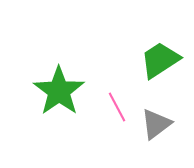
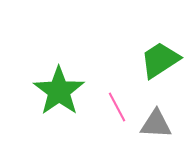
gray triangle: rotated 40 degrees clockwise
